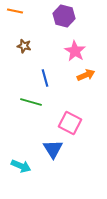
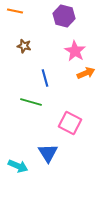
orange arrow: moved 2 px up
blue triangle: moved 5 px left, 4 px down
cyan arrow: moved 3 px left
